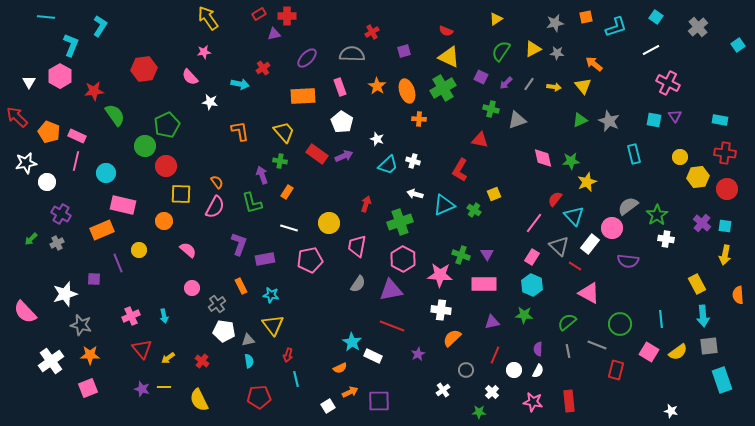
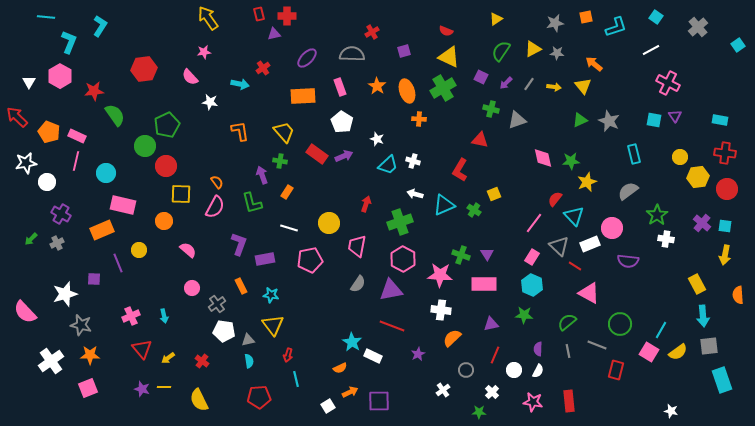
red rectangle at (259, 14): rotated 72 degrees counterclockwise
cyan L-shape at (71, 45): moved 2 px left, 3 px up
gray semicircle at (628, 206): moved 15 px up
white rectangle at (590, 244): rotated 30 degrees clockwise
cyan line at (661, 319): moved 11 px down; rotated 36 degrees clockwise
purple triangle at (492, 322): moved 1 px left, 2 px down
